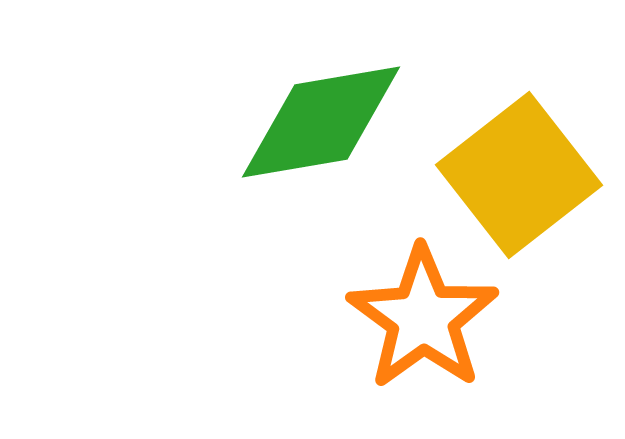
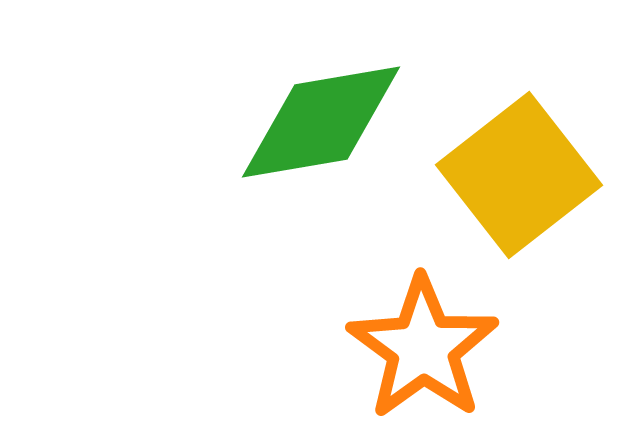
orange star: moved 30 px down
